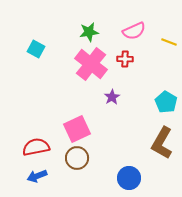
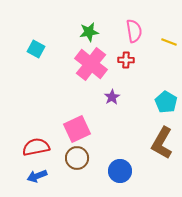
pink semicircle: rotated 75 degrees counterclockwise
red cross: moved 1 px right, 1 px down
blue circle: moved 9 px left, 7 px up
